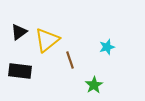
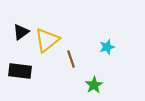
black triangle: moved 2 px right
brown line: moved 1 px right, 1 px up
